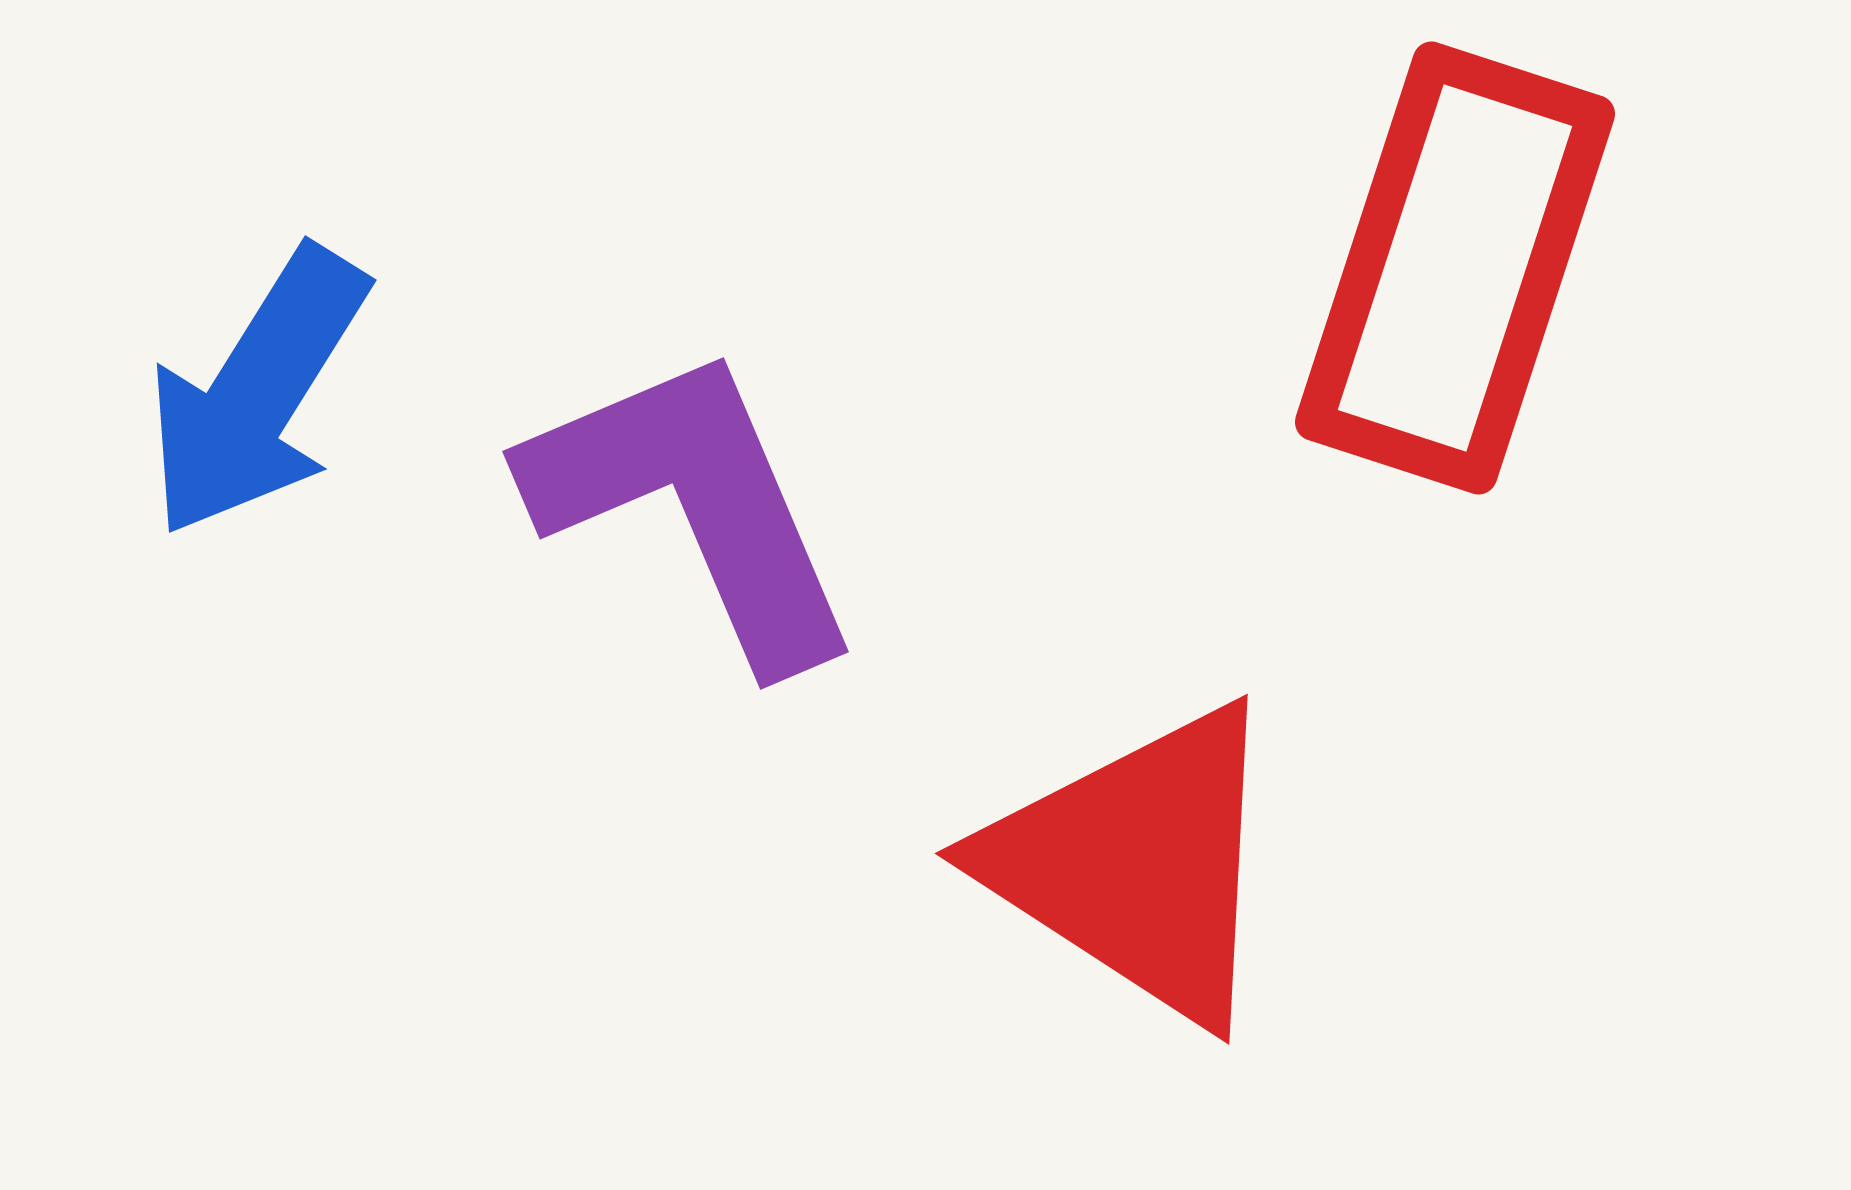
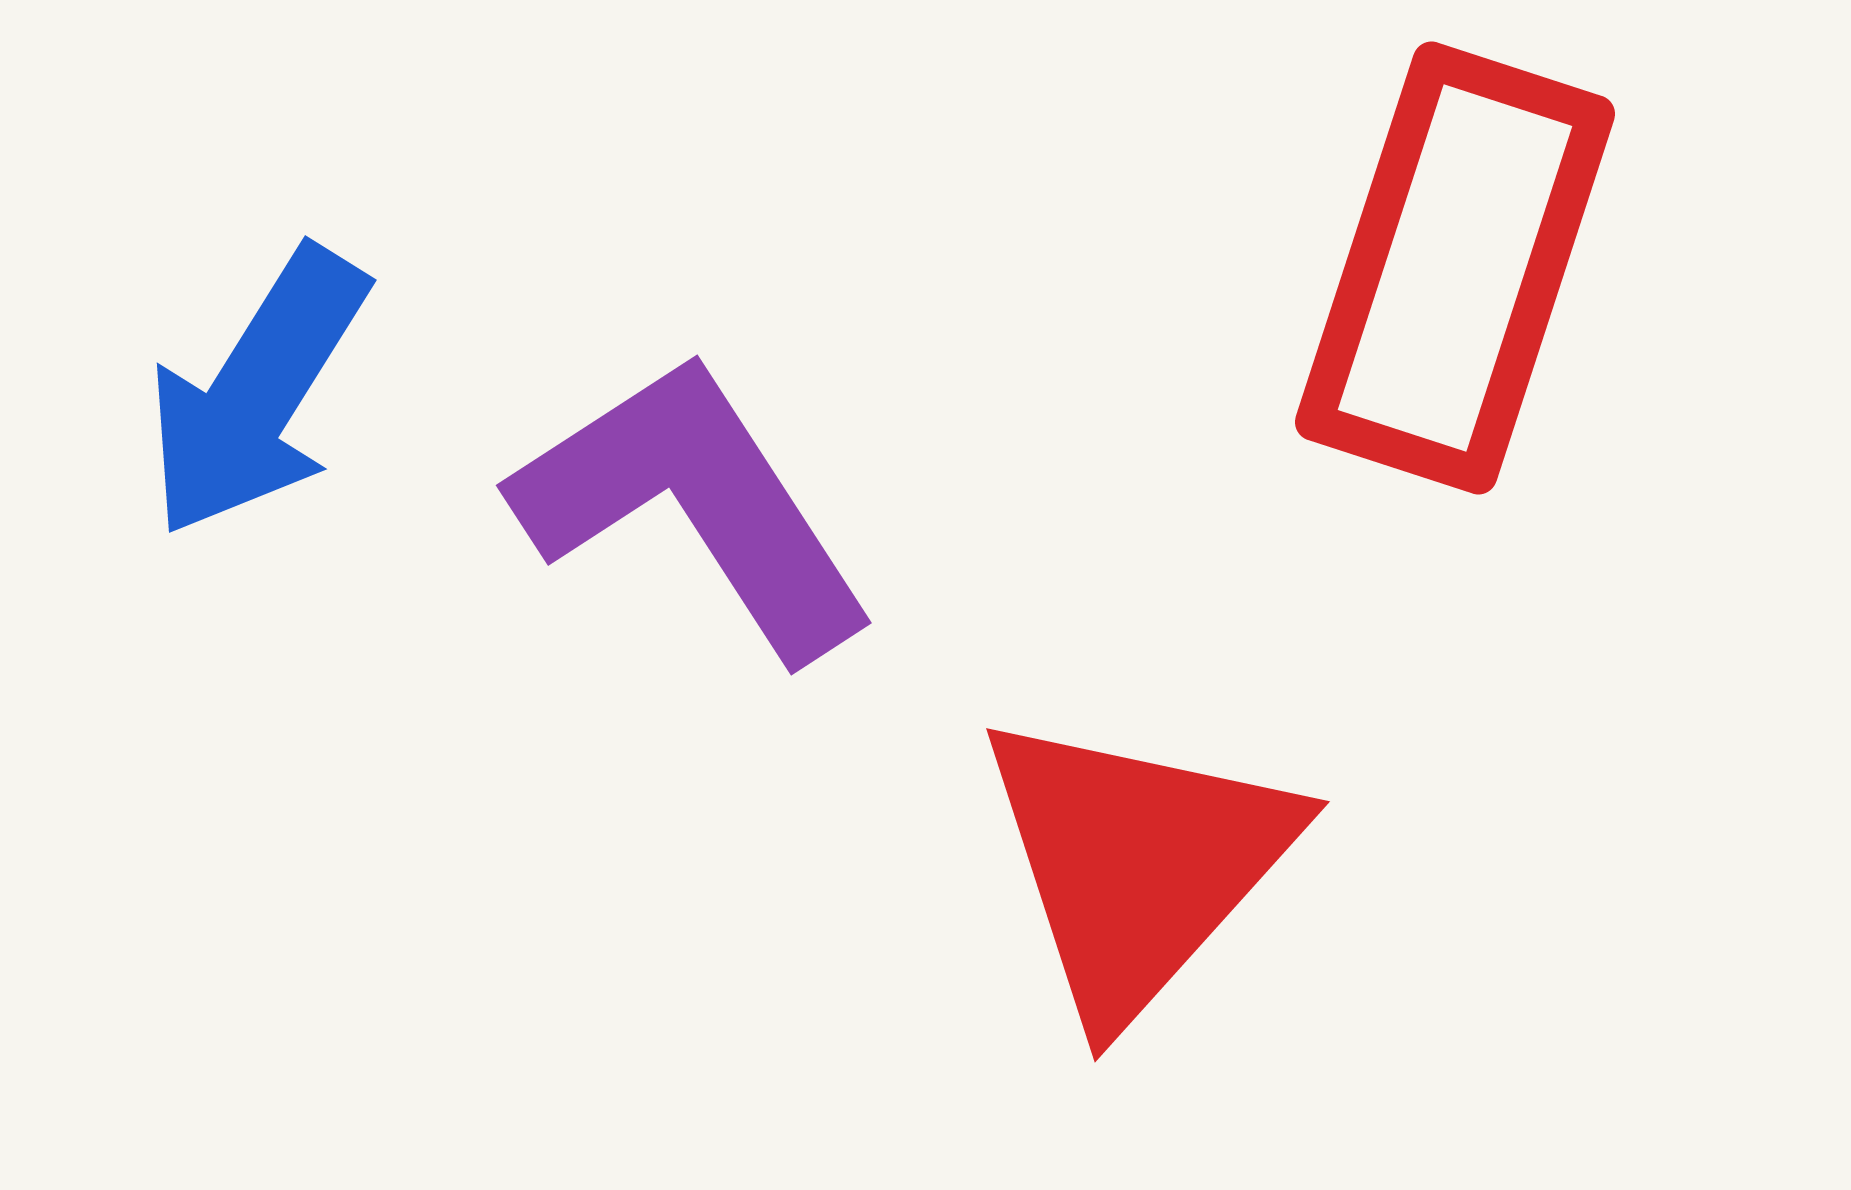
purple L-shape: rotated 10 degrees counterclockwise
red triangle: rotated 39 degrees clockwise
